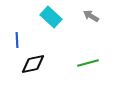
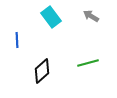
cyan rectangle: rotated 10 degrees clockwise
black diamond: moved 9 px right, 7 px down; rotated 30 degrees counterclockwise
